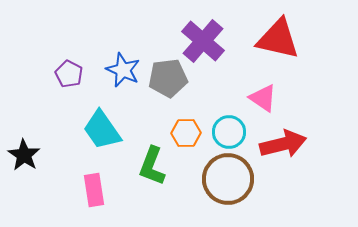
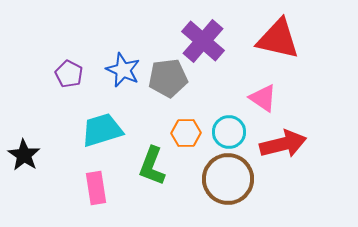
cyan trapezoid: rotated 108 degrees clockwise
pink rectangle: moved 2 px right, 2 px up
